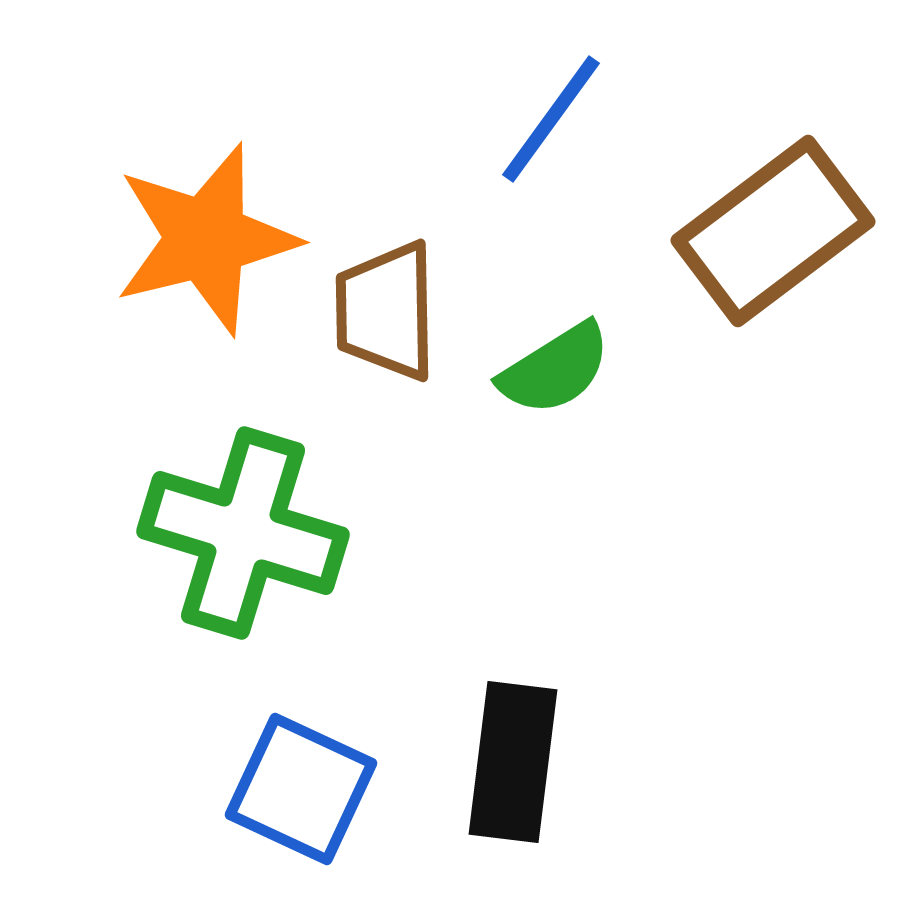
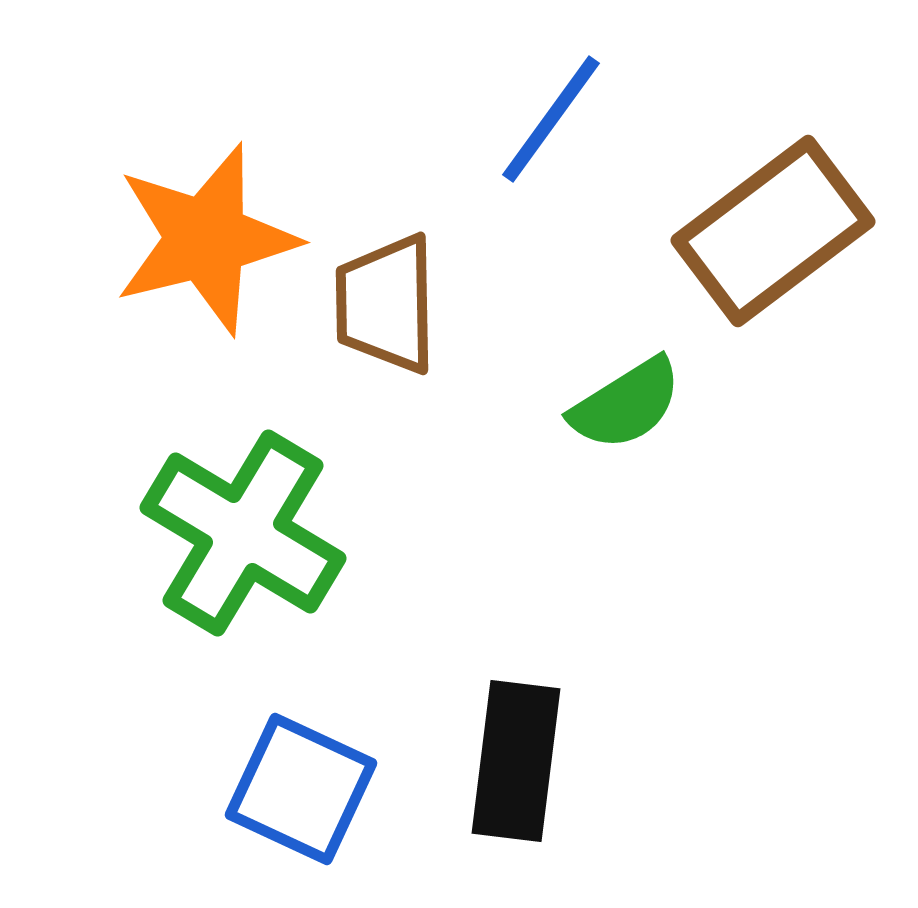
brown trapezoid: moved 7 px up
green semicircle: moved 71 px right, 35 px down
green cross: rotated 14 degrees clockwise
black rectangle: moved 3 px right, 1 px up
